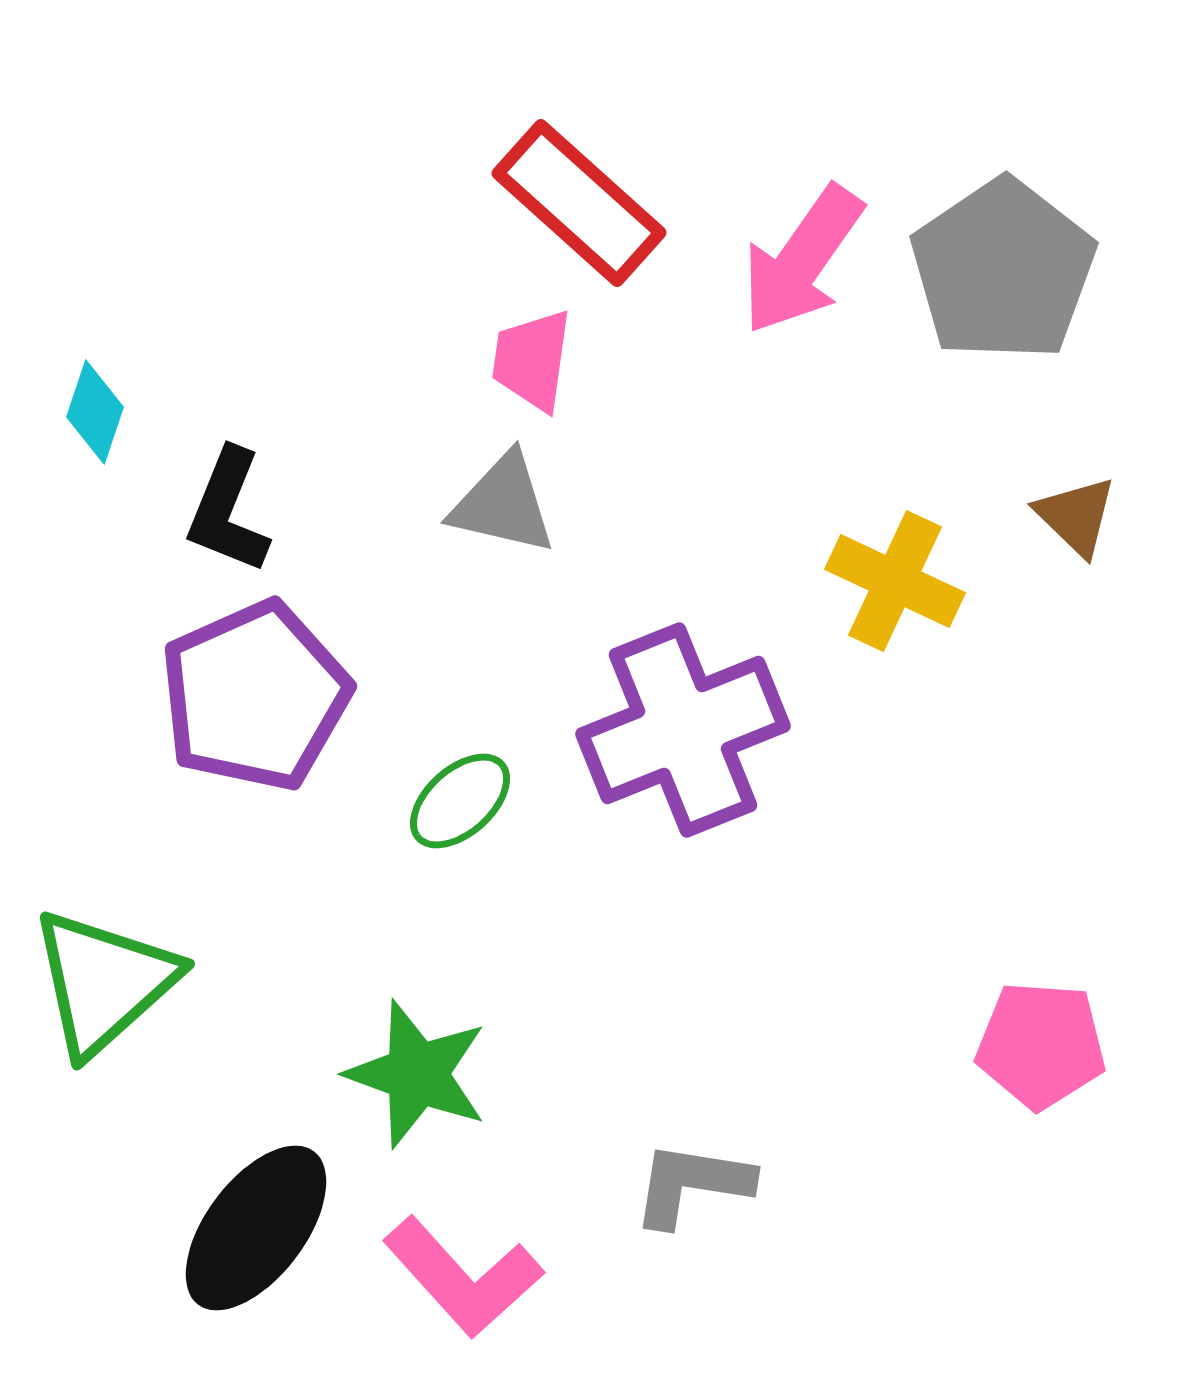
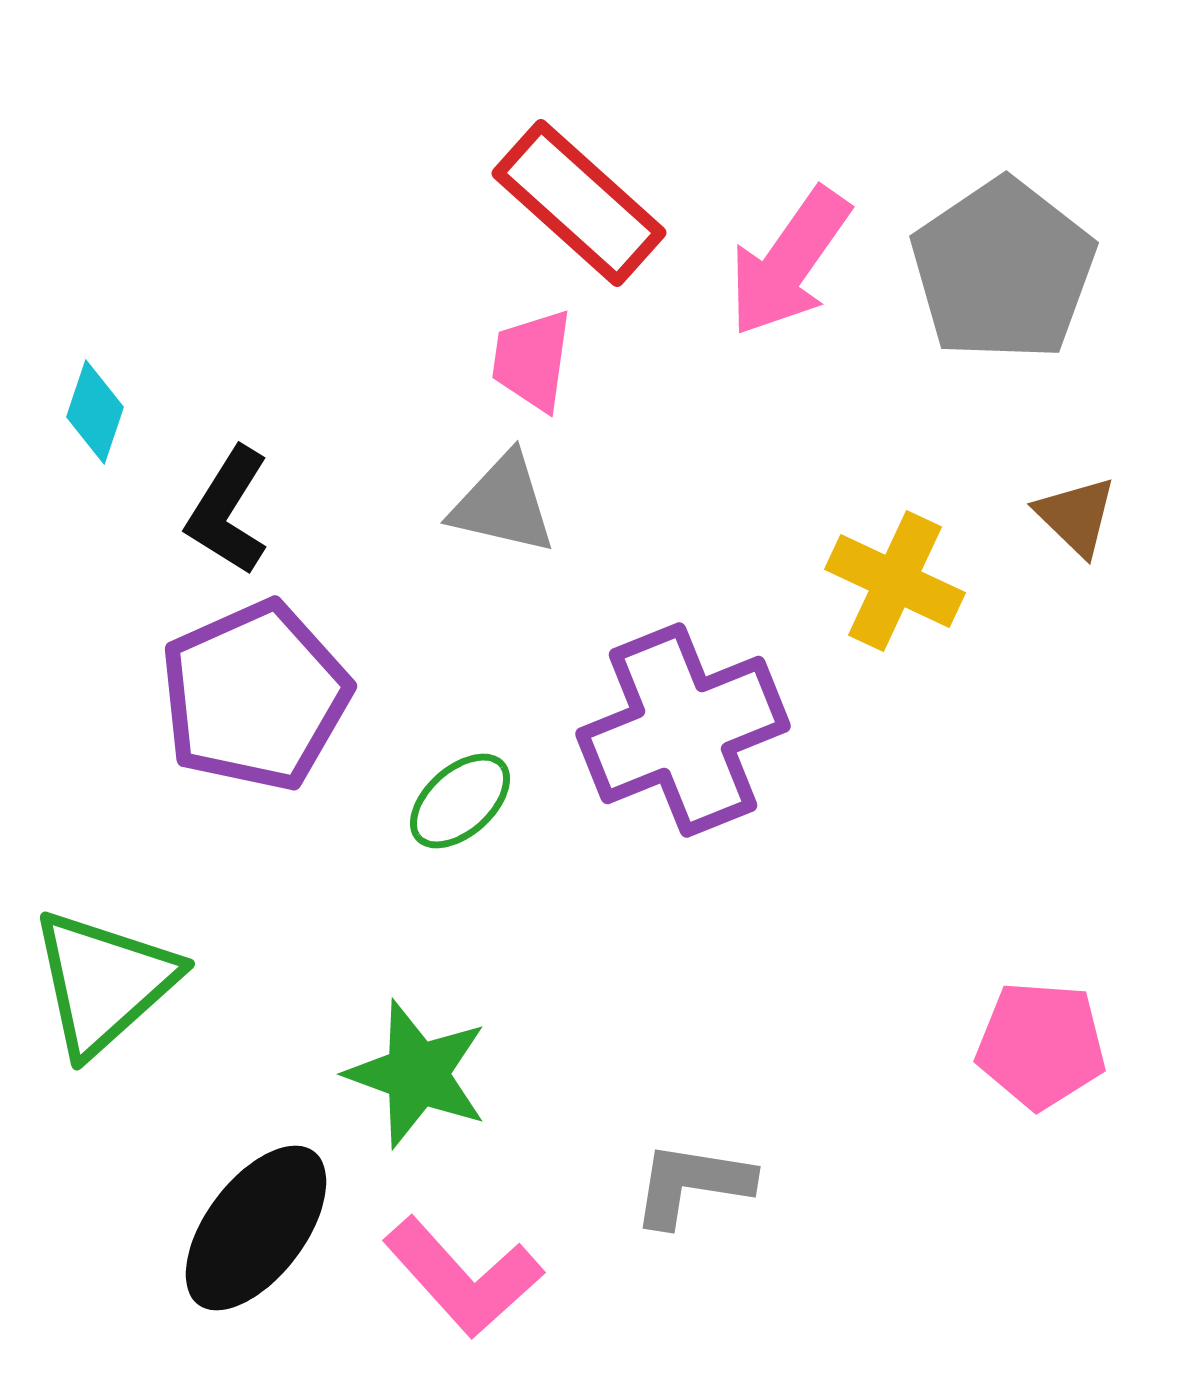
pink arrow: moved 13 px left, 2 px down
black L-shape: rotated 10 degrees clockwise
